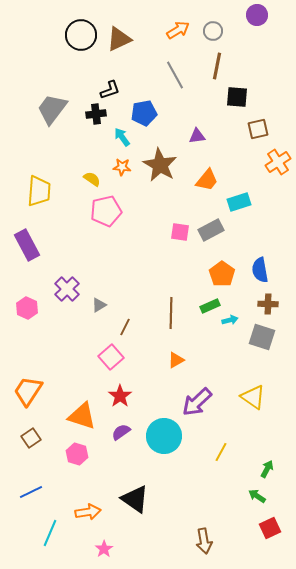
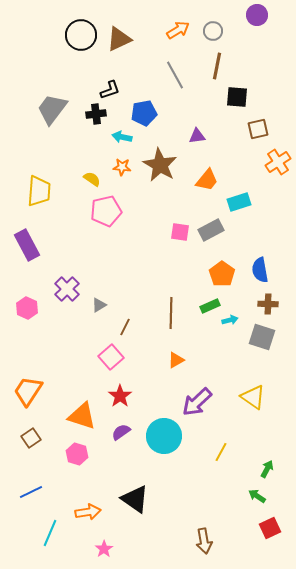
cyan arrow at (122, 137): rotated 42 degrees counterclockwise
